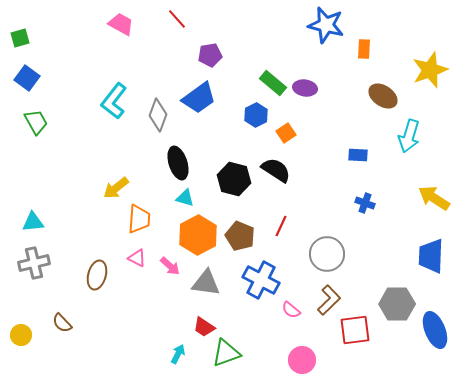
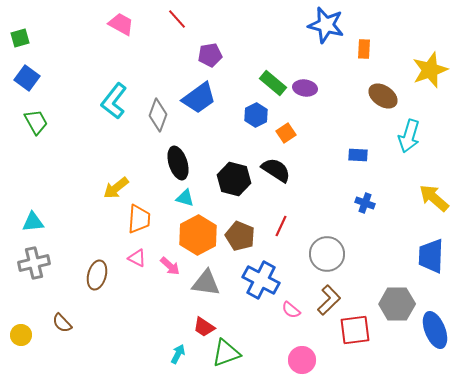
yellow arrow at (434, 198): rotated 8 degrees clockwise
